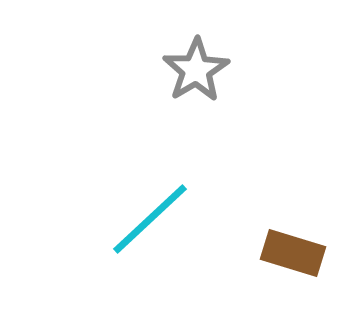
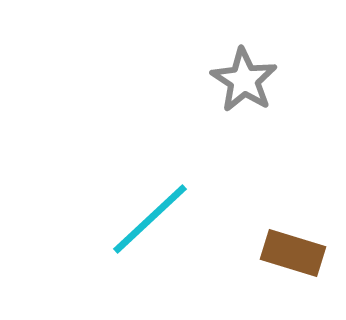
gray star: moved 48 px right, 10 px down; rotated 8 degrees counterclockwise
